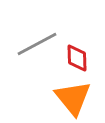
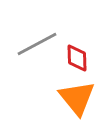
orange triangle: moved 4 px right
